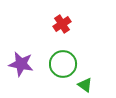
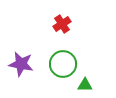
green triangle: rotated 35 degrees counterclockwise
